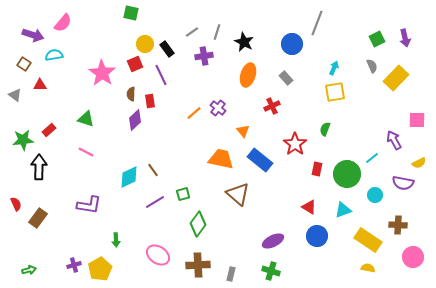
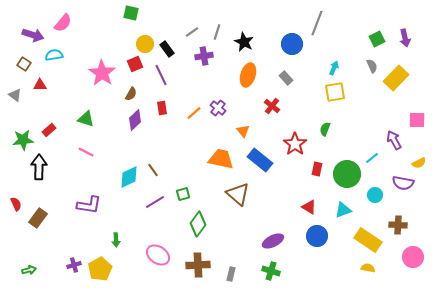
brown semicircle at (131, 94): rotated 152 degrees counterclockwise
red rectangle at (150, 101): moved 12 px right, 7 px down
red cross at (272, 106): rotated 28 degrees counterclockwise
